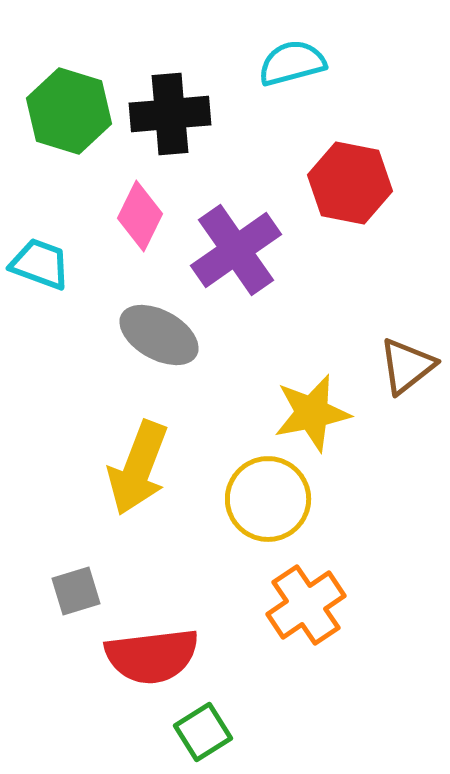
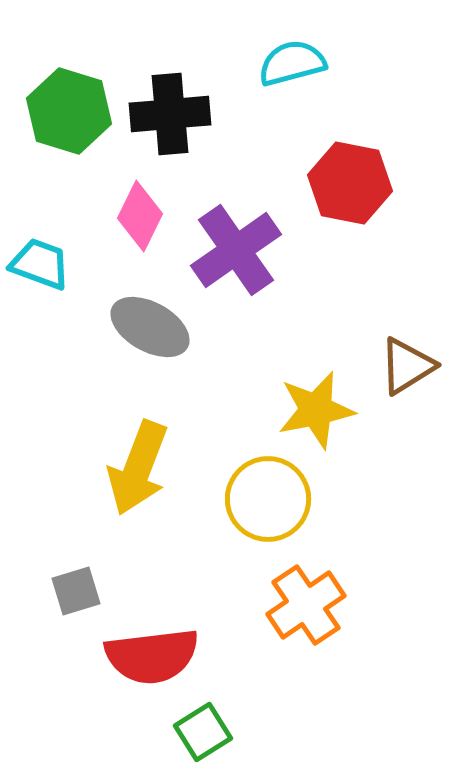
gray ellipse: moved 9 px left, 8 px up
brown triangle: rotated 6 degrees clockwise
yellow star: moved 4 px right, 3 px up
